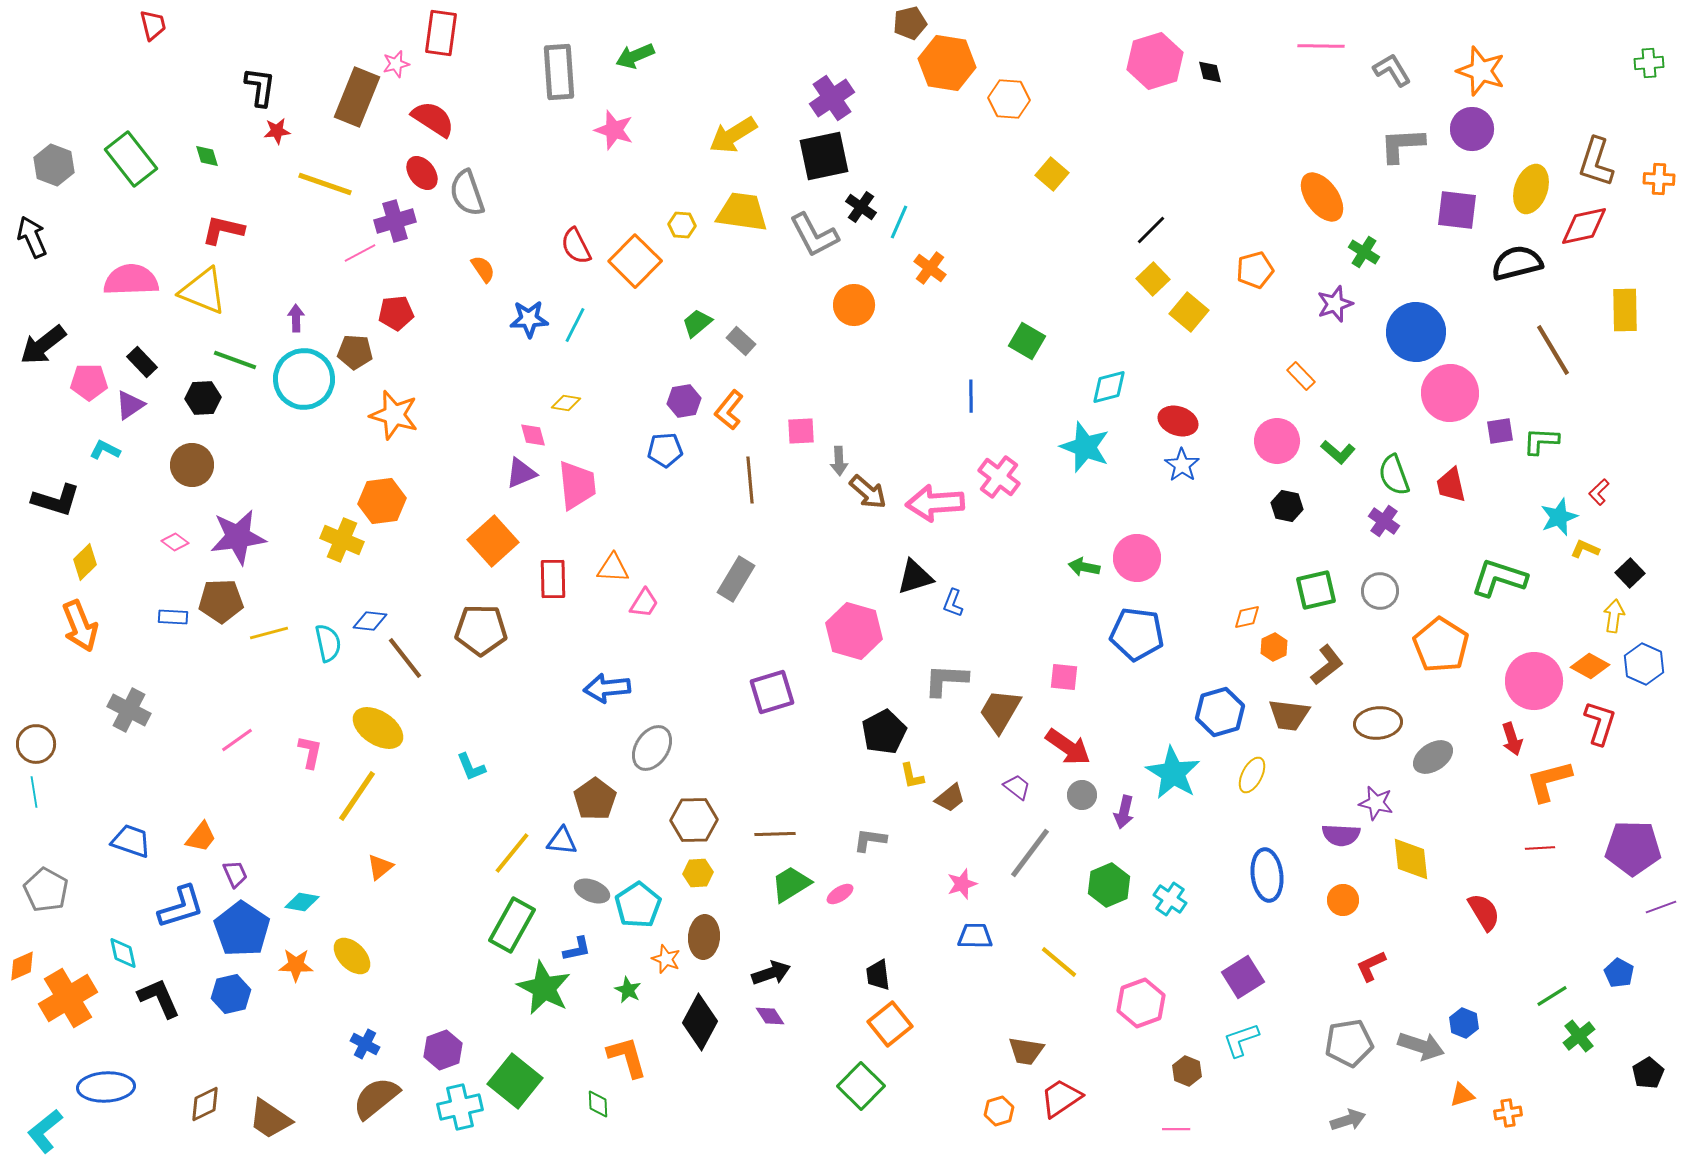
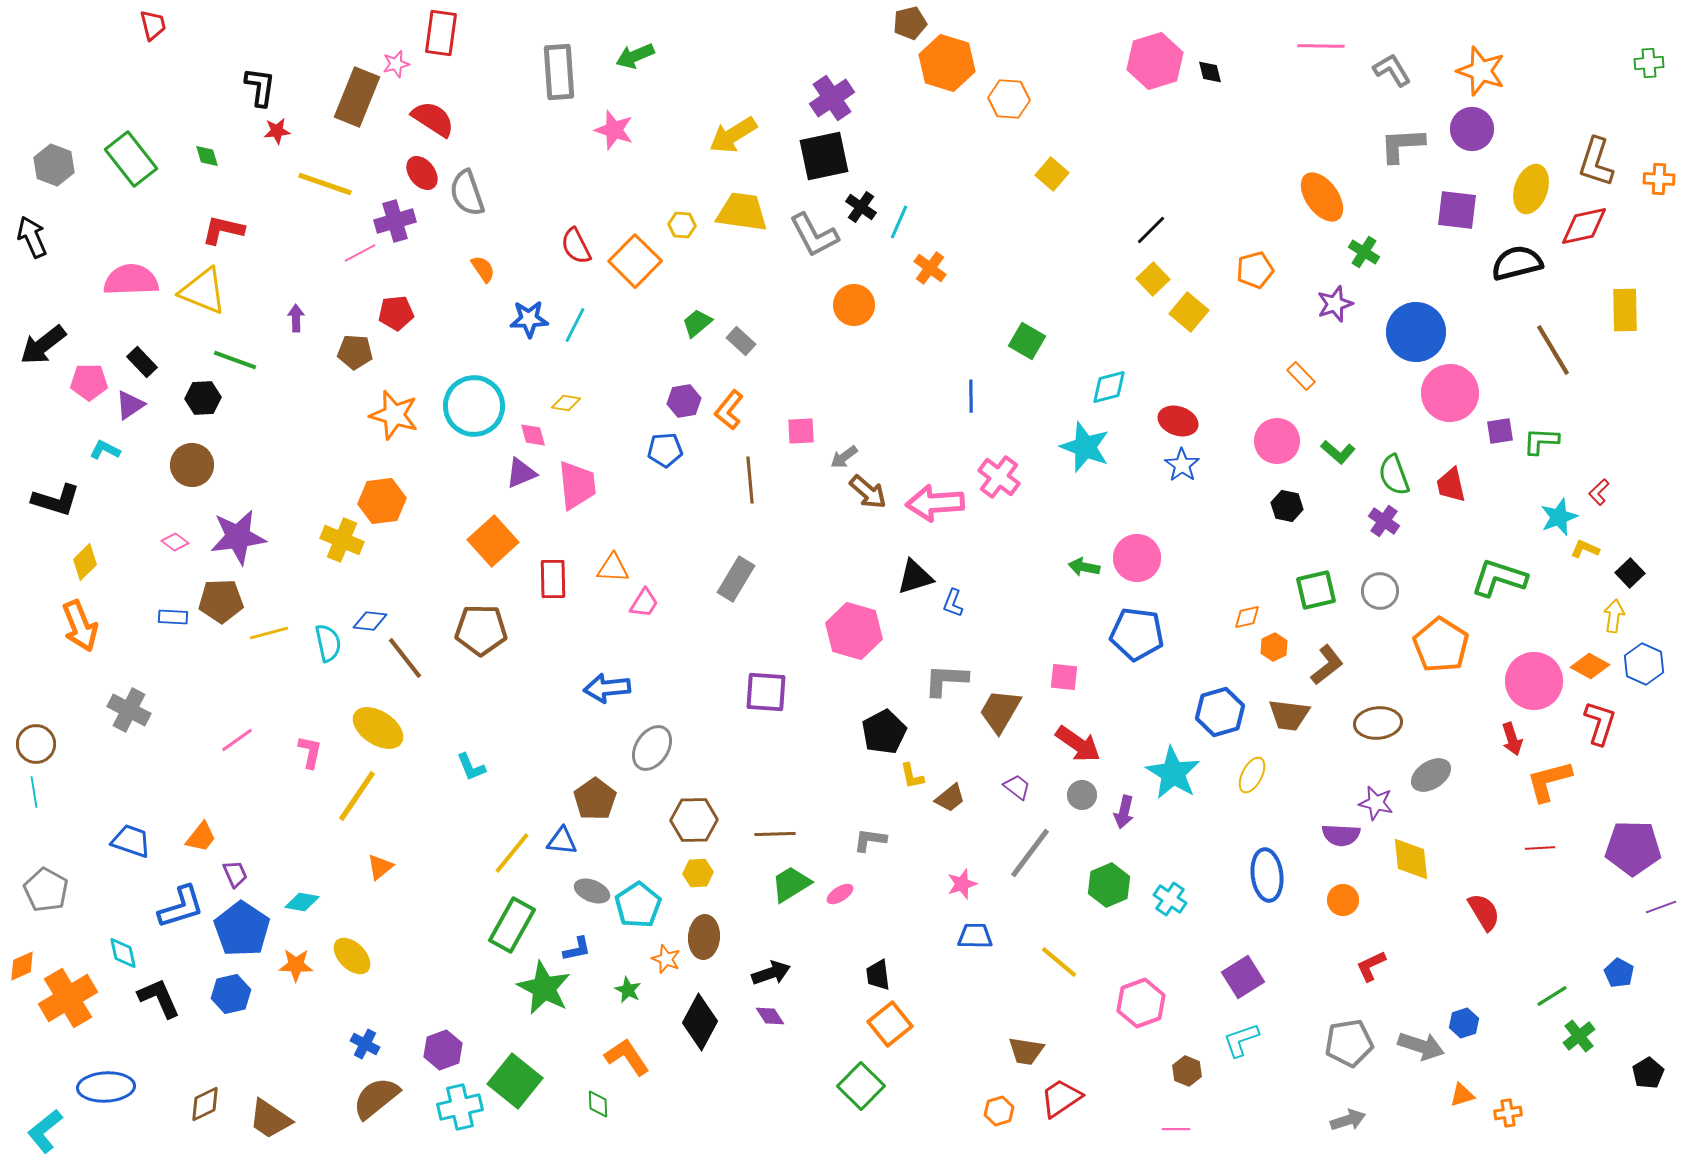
orange hexagon at (947, 63): rotated 8 degrees clockwise
cyan circle at (304, 379): moved 170 px right, 27 px down
gray arrow at (839, 461): moved 5 px right, 4 px up; rotated 56 degrees clockwise
purple square at (772, 692): moved 6 px left; rotated 21 degrees clockwise
red arrow at (1068, 747): moved 10 px right, 3 px up
gray ellipse at (1433, 757): moved 2 px left, 18 px down
blue hexagon at (1464, 1023): rotated 20 degrees clockwise
orange L-shape at (627, 1057): rotated 18 degrees counterclockwise
